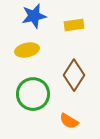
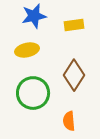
green circle: moved 1 px up
orange semicircle: rotated 54 degrees clockwise
